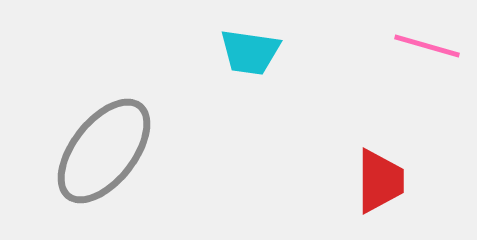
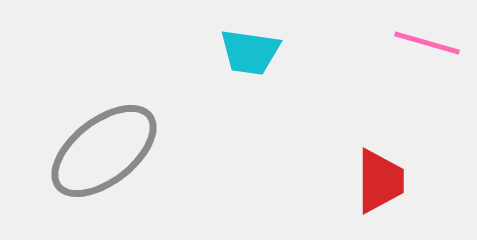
pink line: moved 3 px up
gray ellipse: rotated 14 degrees clockwise
